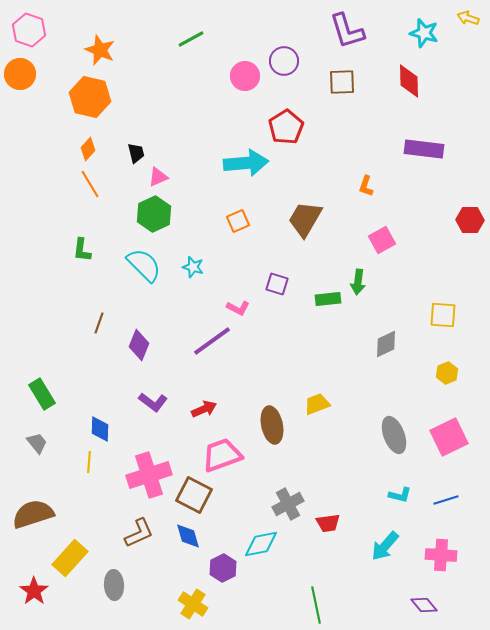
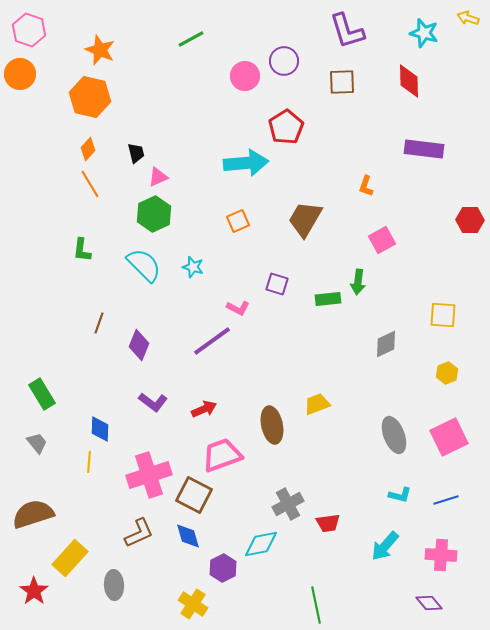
purple diamond at (424, 605): moved 5 px right, 2 px up
